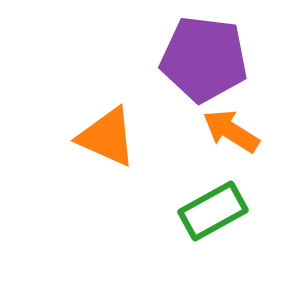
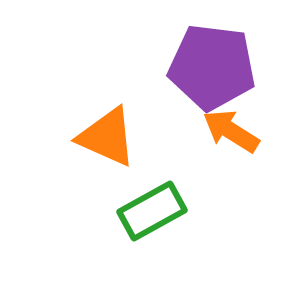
purple pentagon: moved 8 px right, 8 px down
green rectangle: moved 61 px left
